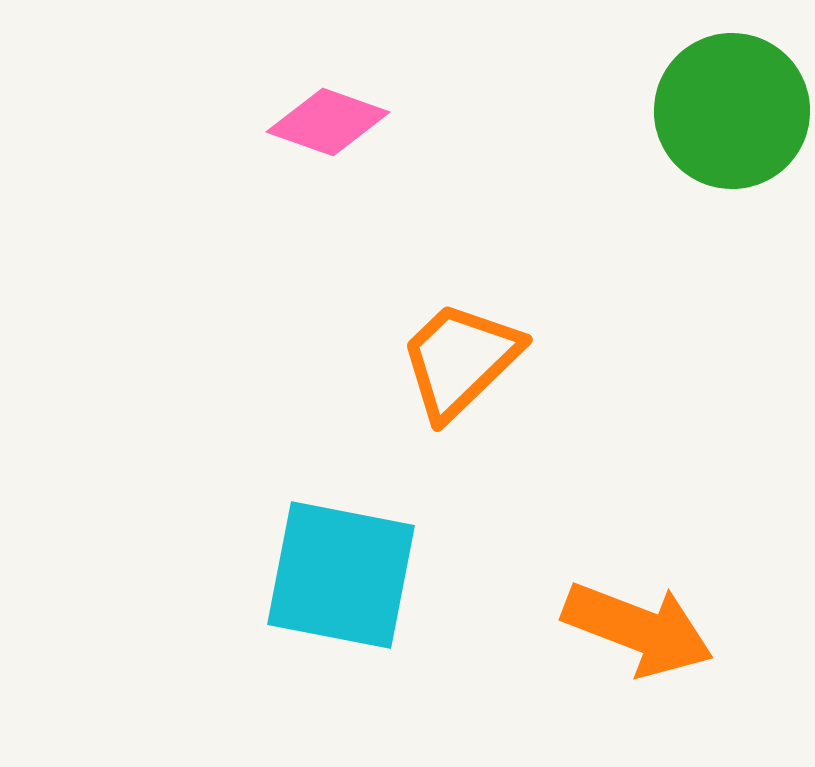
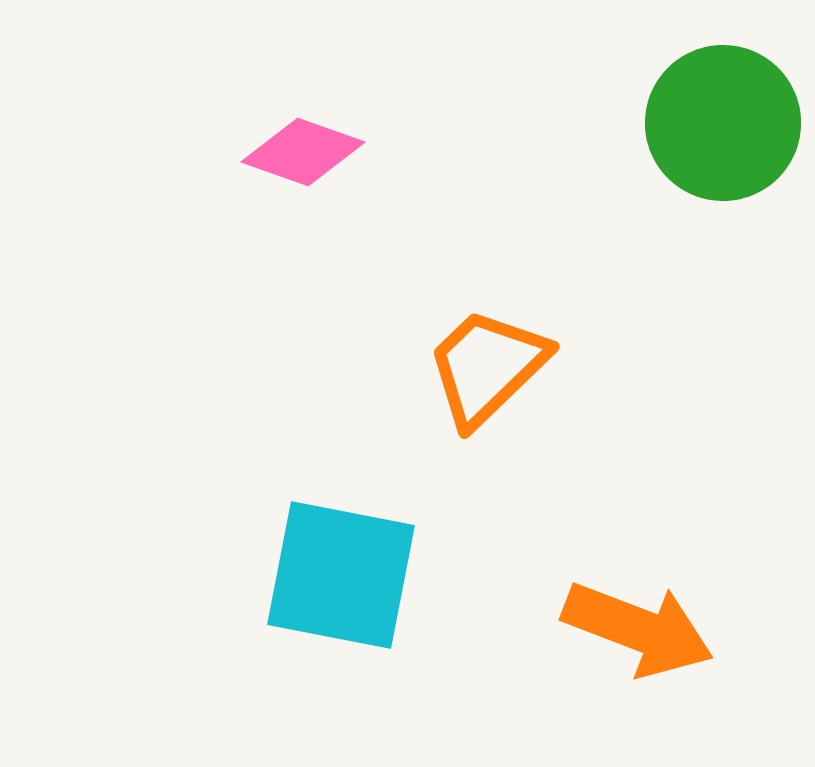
green circle: moved 9 px left, 12 px down
pink diamond: moved 25 px left, 30 px down
orange trapezoid: moved 27 px right, 7 px down
